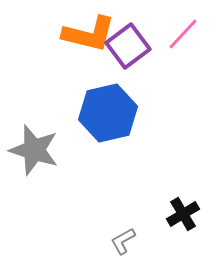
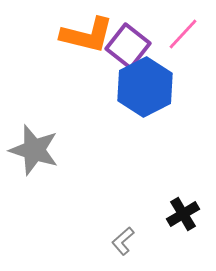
orange L-shape: moved 2 px left, 1 px down
purple square: rotated 15 degrees counterclockwise
blue hexagon: moved 37 px right, 26 px up; rotated 14 degrees counterclockwise
gray L-shape: rotated 12 degrees counterclockwise
